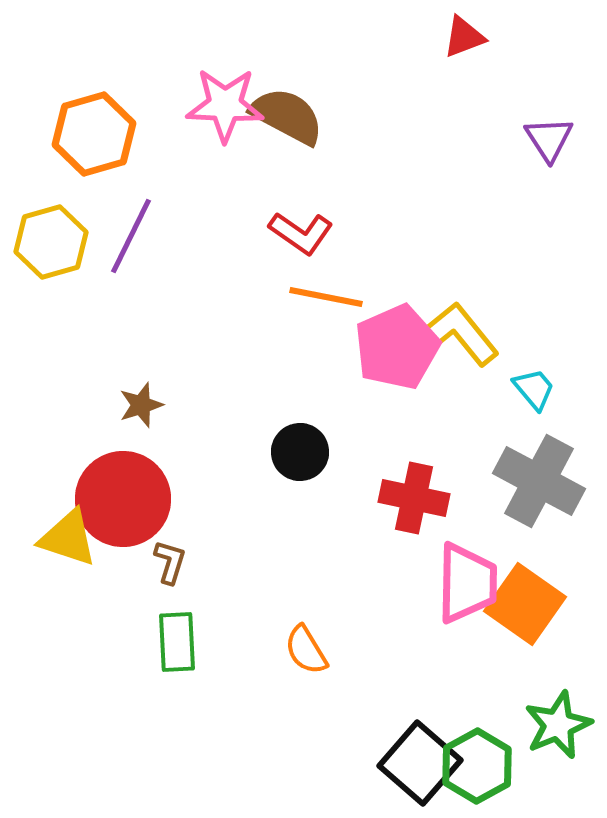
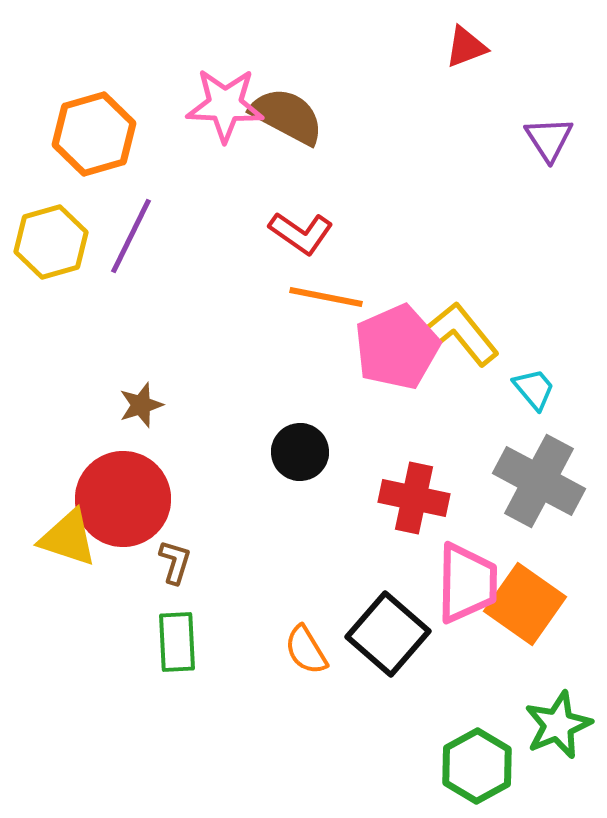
red triangle: moved 2 px right, 10 px down
brown L-shape: moved 5 px right
black square: moved 32 px left, 129 px up
